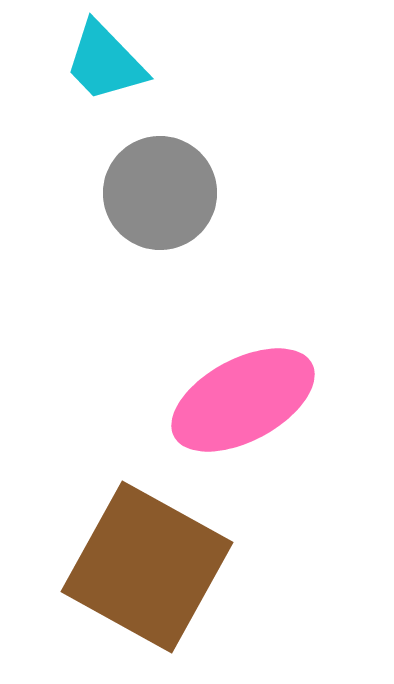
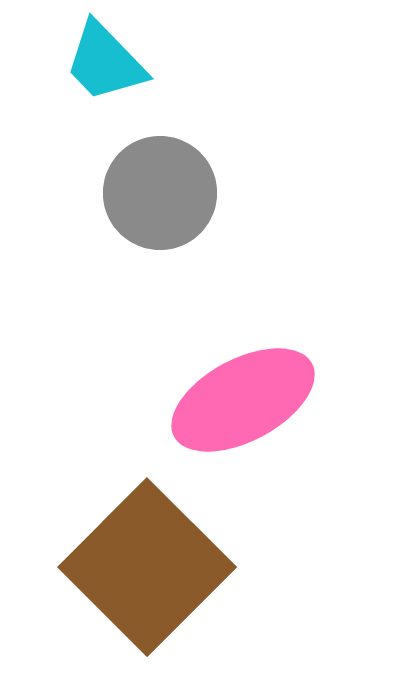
brown square: rotated 16 degrees clockwise
